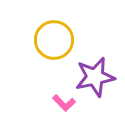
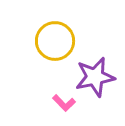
yellow circle: moved 1 px right, 1 px down
